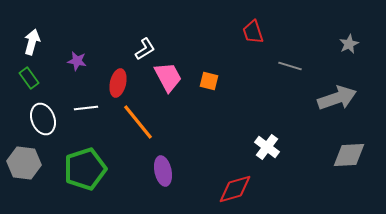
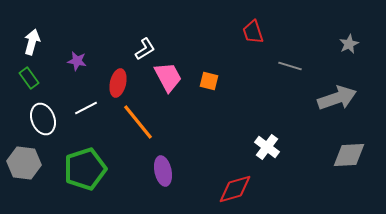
white line: rotated 20 degrees counterclockwise
